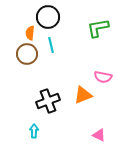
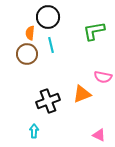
green L-shape: moved 4 px left, 3 px down
orange triangle: moved 1 px left, 1 px up
